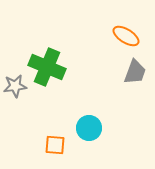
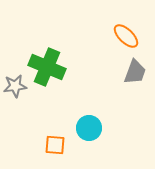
orange ellipse: rotated 12 degrees clockwise
